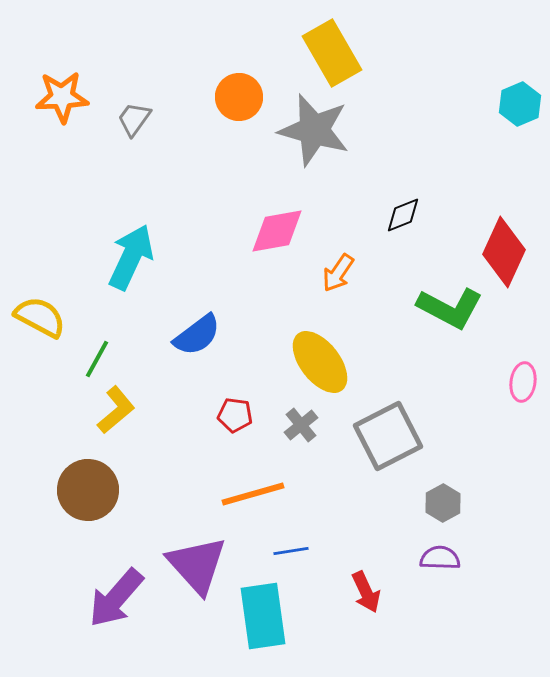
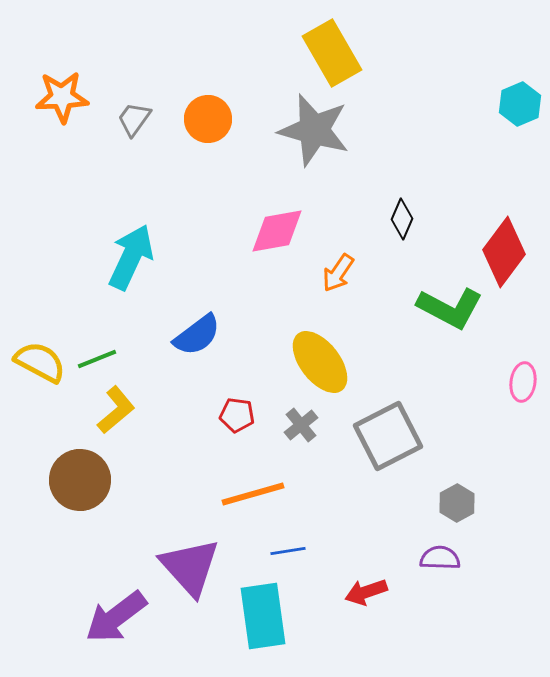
orange circle: moved 31 px left, 22 px down
black diamond: moved 1 px left, 4 px down; rotated 45 degrees counterclockwise
red diamond: rotated 12 degrees clockwise
yellow semicircle: moved 45 px down
green line: rotated 39 degrees clockwise
red pentagon: moved 2 px right
brown circle: moved 8 px left, 10 px up
gray hexagon: moved 14 px right
blue line: moved 3 px left
purple triangle: moved 7 px left, 2 px down
red arrow: rotated 96 degrees clockwise
purple arrow: moved 19 px down; rotated 12 degrees clockwise
